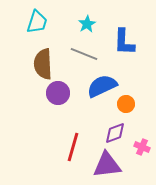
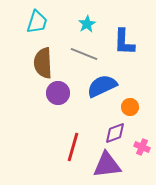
brown semicircle: moved 1 px up
orange circle: moved 4 px right, 3 px down
